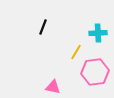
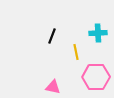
black line: moved 9 px right, 9 px down
yellow line: rotated 42 degrees counterclockwise
pink hexagon: moved 1 px right, 5 px down; rotated 8 degrees clockwise
